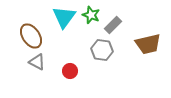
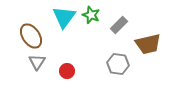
gray rectangle: moved 6 px right
gray hexagon: moved 16 px right, 14 px down
gray triangle: rotated 36 degrees clockwise
red circle: moved 3 px left
